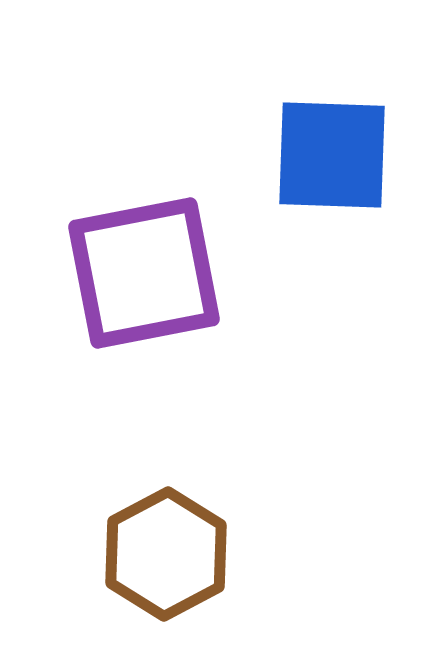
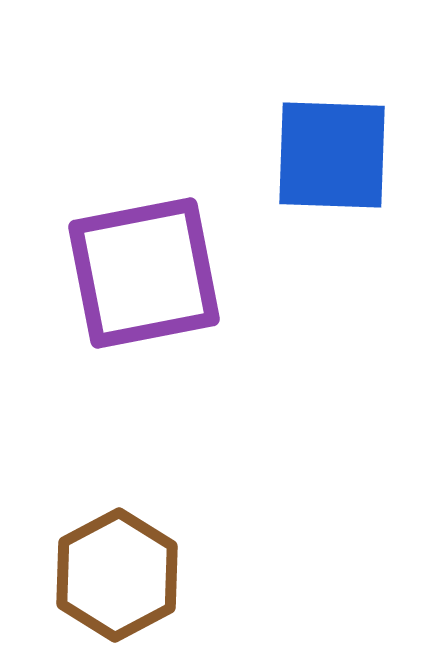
brown hexagon: moved 49 px left, 21 px down
